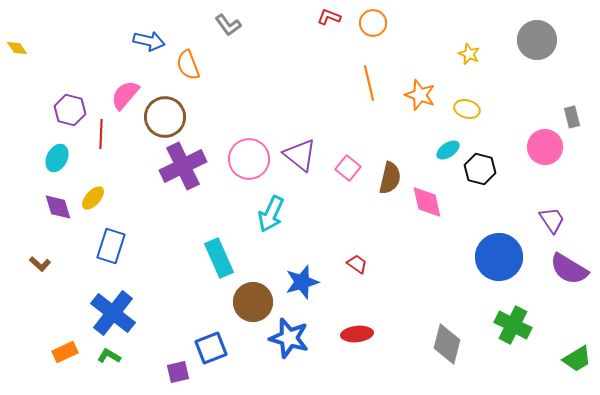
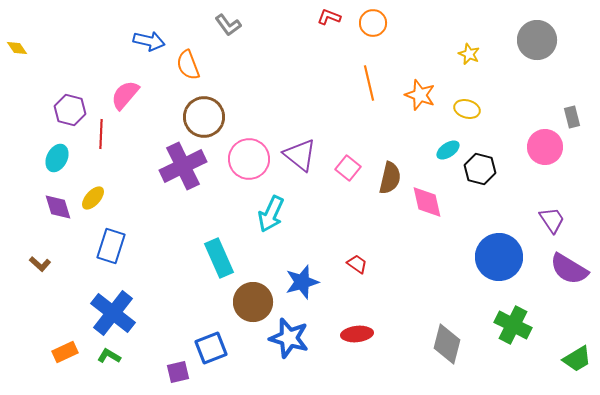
brown circle at (165, 117): moved 39 px right
